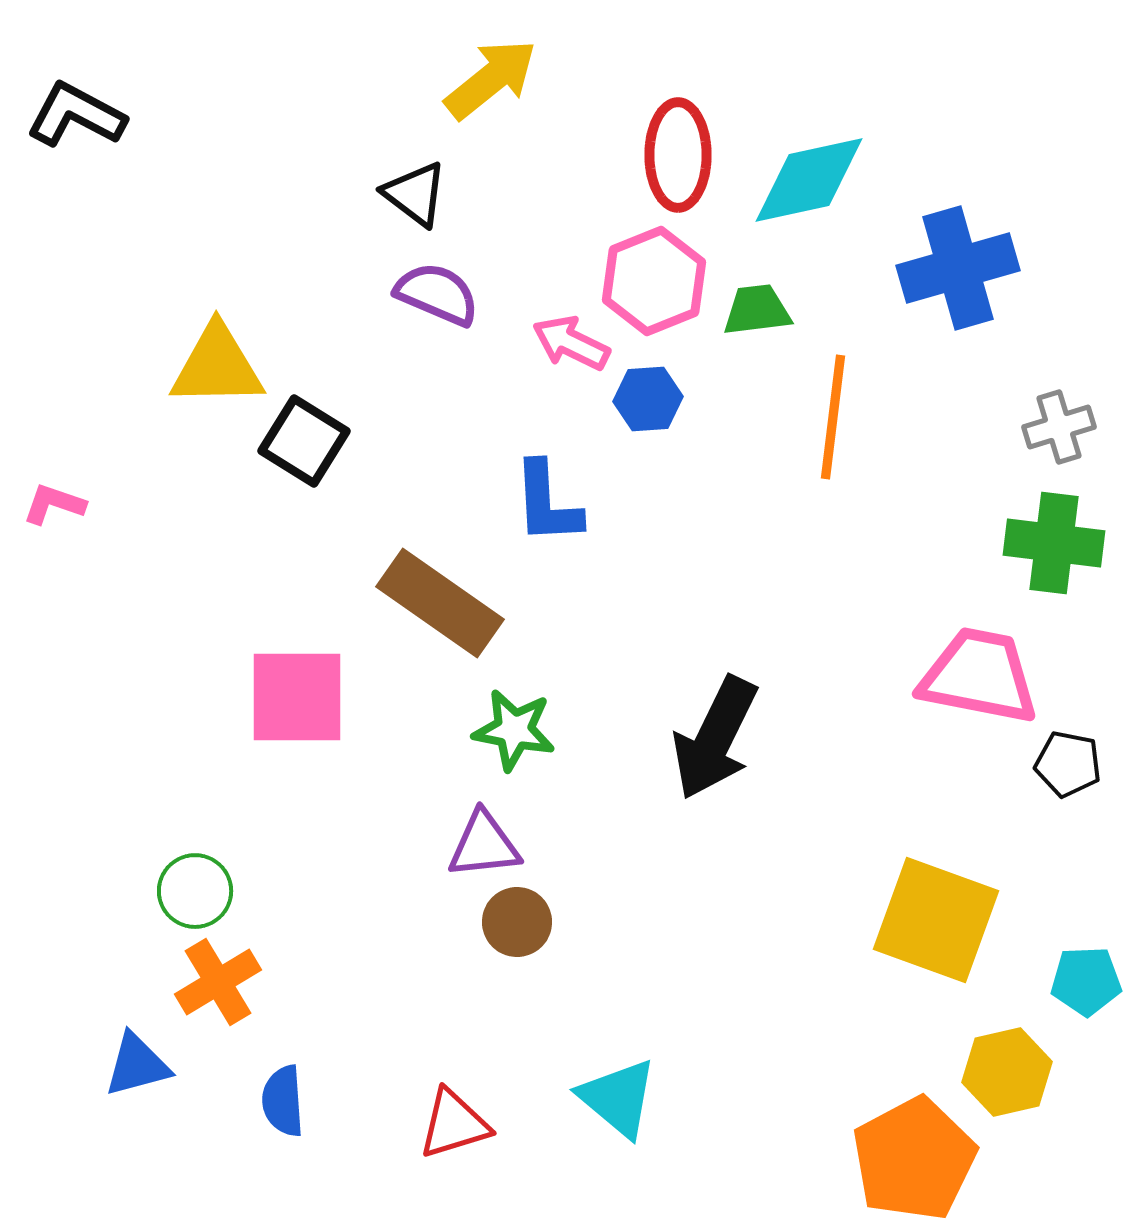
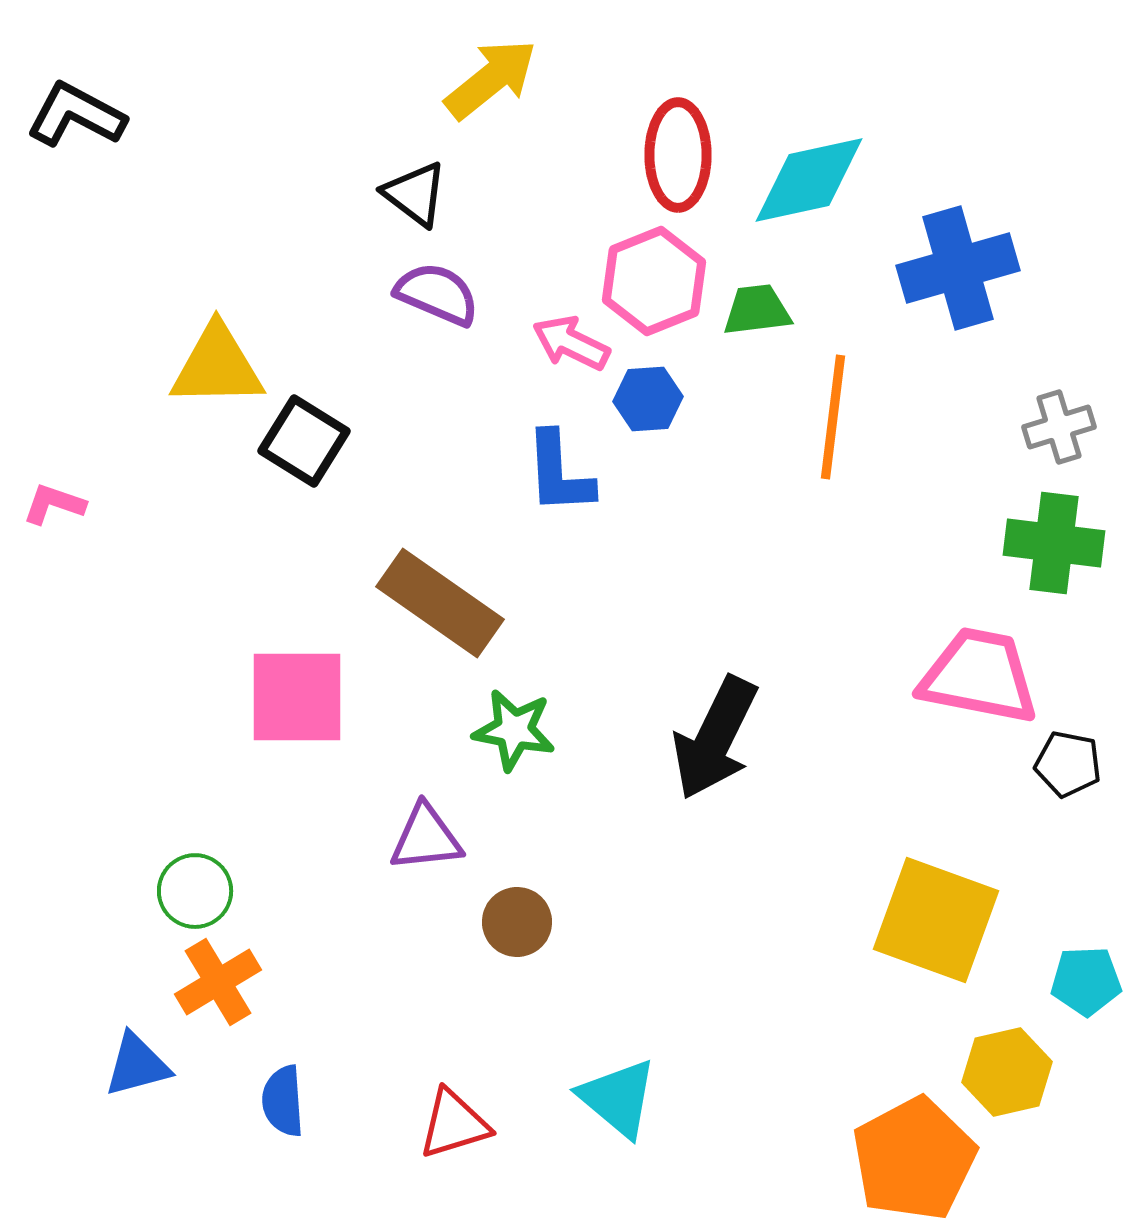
blue L-shape: moved 12 px right, 30 px up
purple triangle: moved 58 px left, 7 px up
